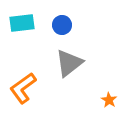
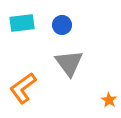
gray triangle: rotated 28 degrees counterclockwise
